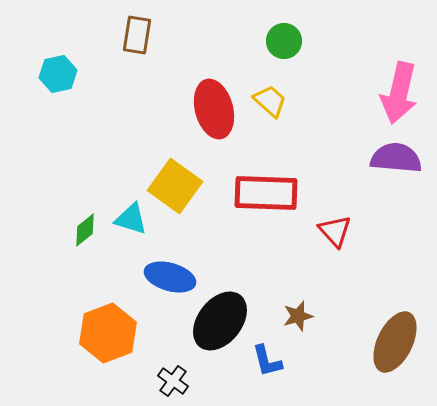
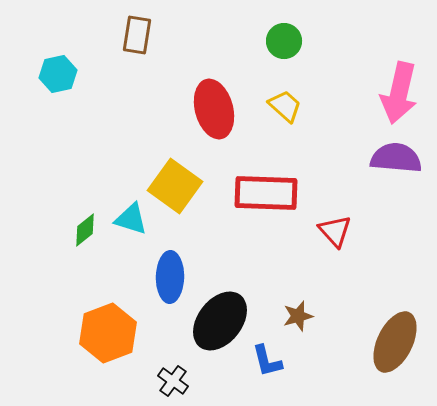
yellow trapezoid: moved 15 px right, 5 px down
blue ellipse: rotated 75 degrees clockwise
